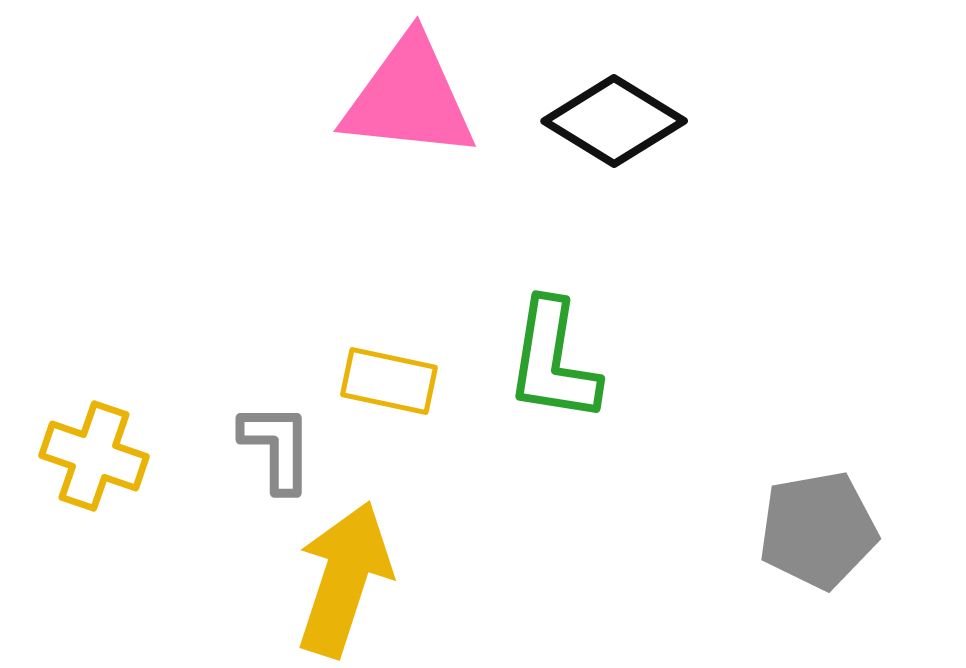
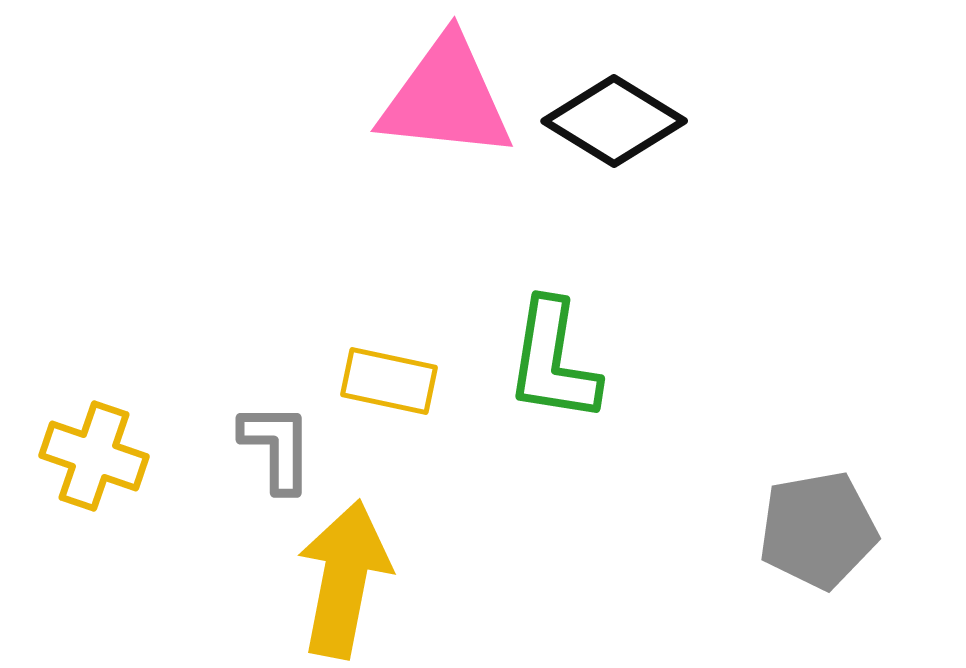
pink triangle: moved 37 px right
yellow arrow: rotated 7 degrees counterclockwise
